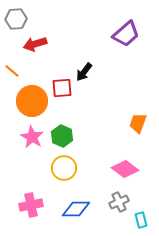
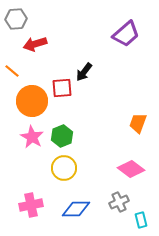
green hexagon: rotated 15 degrees clockwise
pink diamond: moved 6 px right
